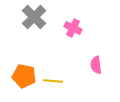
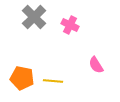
pink cross: moved 3 px left, 3 px up
pink semicircle: rotated 24 degrees counterclockwise
orange pentagon: moved 2 px left, 2 px down
